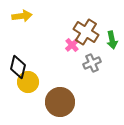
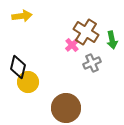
brown circle: moved 6 px right, 6 px down
